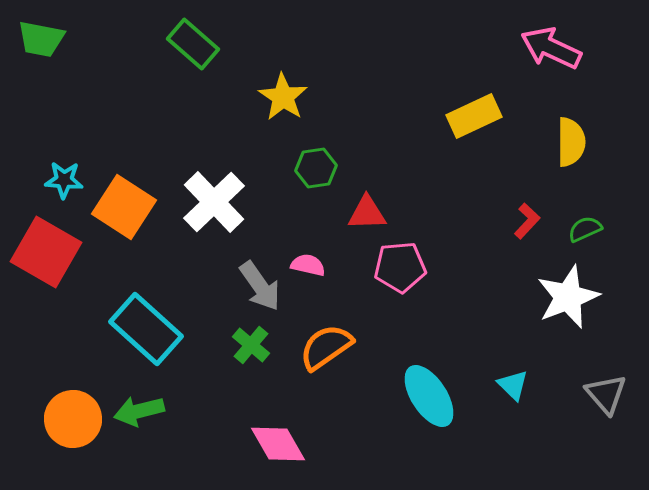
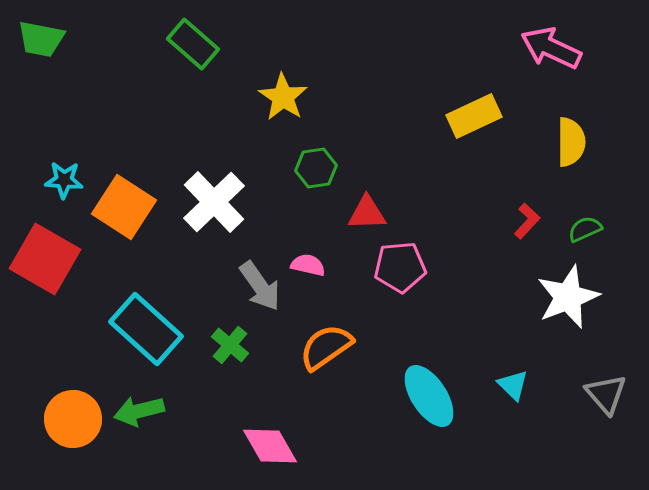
red square: moved 1 px left, 7 px down
green cross: moved 21 px left
pink diamond: moved 8 px left, 2 px down
